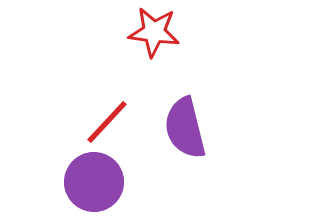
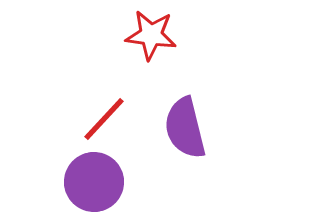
red star: moved 3 px left, 3 px down
red line: moved 3 px left, 3 px up
